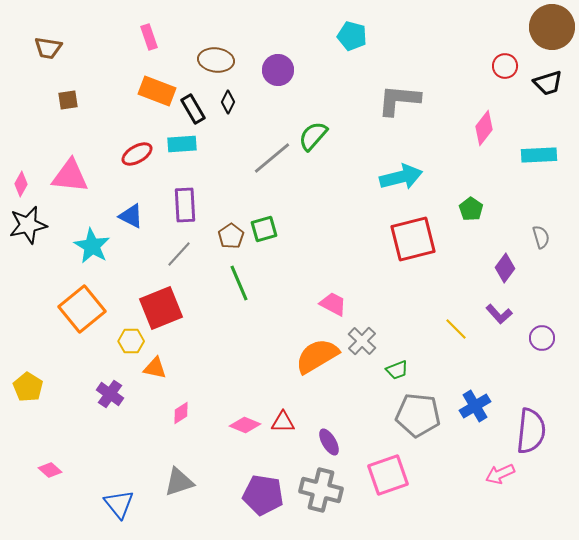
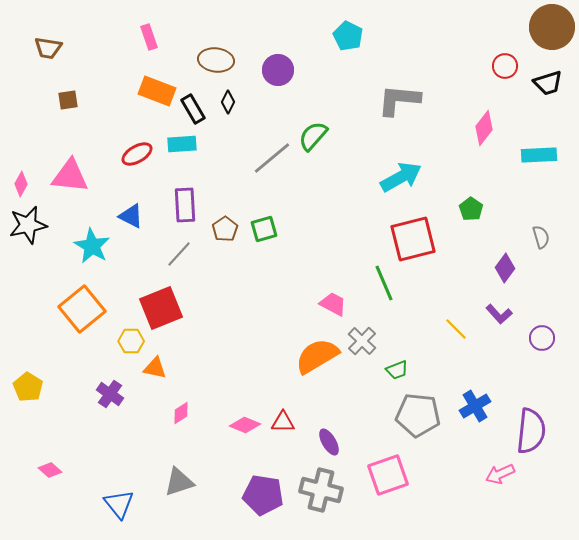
cyan pentagon at (352, 36): moved 4 px left; rotated 12 degrees clockwise
cyan arrow at (401, 177): rotated 15 degrees counterclockwise
brown pentagon at (231, 236): moved 6 px left, 7 px up
green line at (239, 283): moved 145 px right
